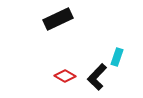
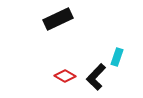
black L-shape: moved 1 px left
